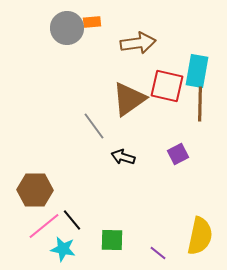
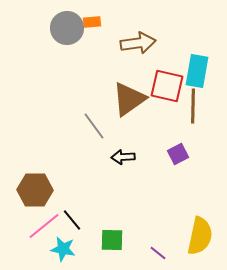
brown line: moved 7 px left, 2 px down
black arrow: rotated 20 degrees counterclockwise
